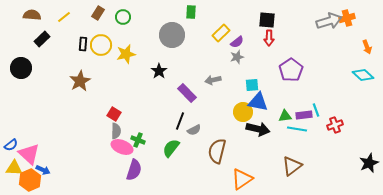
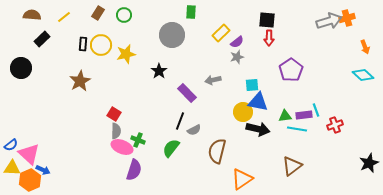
green circle at (123, 17): moved 1 px right, 2 px up
orange arrow at (367, 47): moved 2 px left
yellow triangle at (14, 168): moved 2 px left
